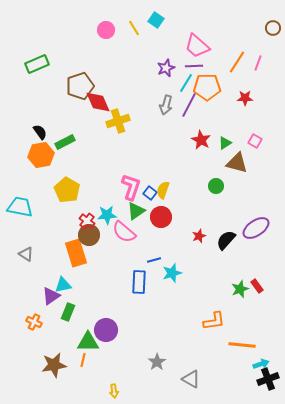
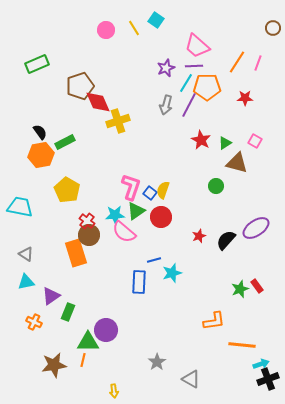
cyan star at (107, 215): moved 8 px right
cyan triangle at (63, 285): moved 37 px left, 3 px up
